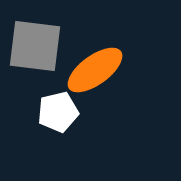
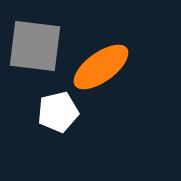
orange ellipse: moved 6 px right, 3 px up
